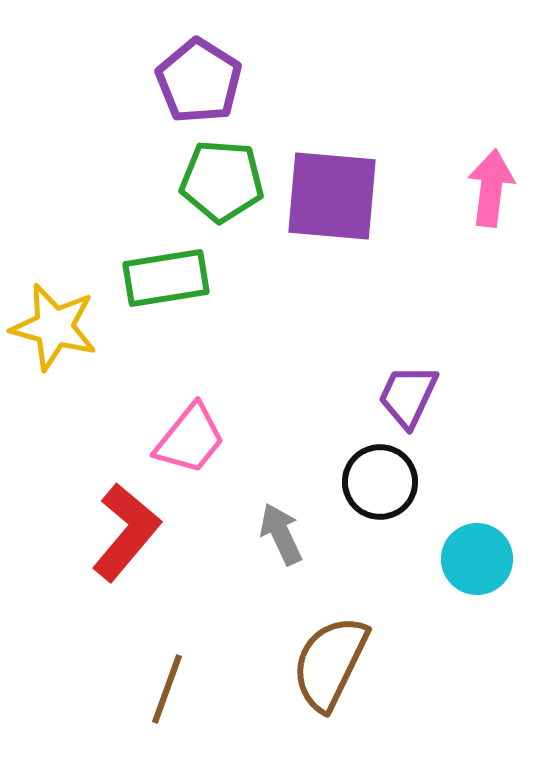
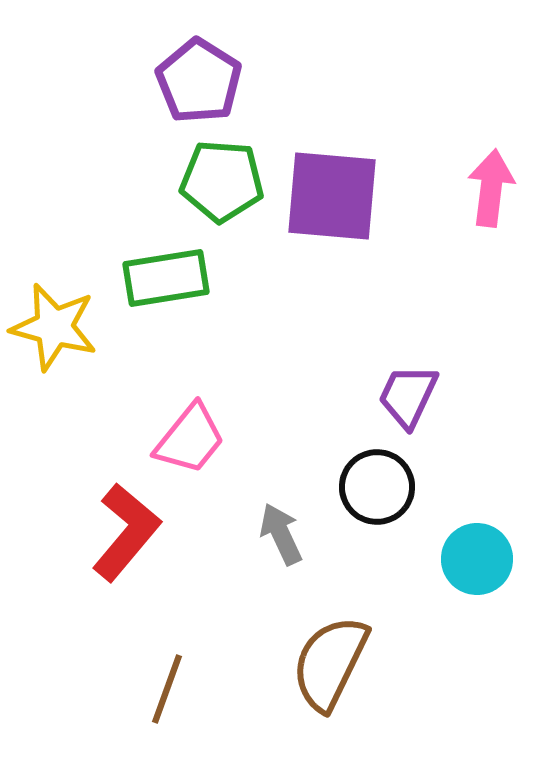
black circle: moved 3 px left, 5 px down
